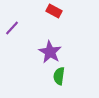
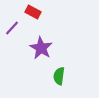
red rectangle: moved 21 px left, 1 px down
purple star: moved 9 px left, 4 px up
